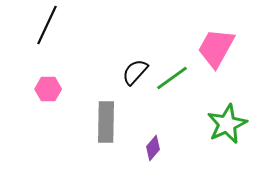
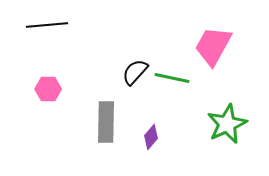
black line: rotated 60 degrees clockwise
pink trapezoid: moved 3 px left, 2 px up
green line: rotated 48 degrees clockwise
purple diamond: moved 2 px left, 11 px up
